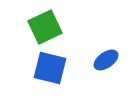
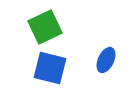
blue ellipse: rotated 30 degrees counterclockwise
